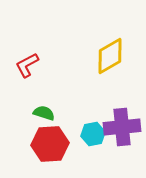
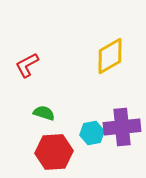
cyan hexagon: moved 1 px left, 1 px up
red hexagon: moved 4 px right, 8 px down
